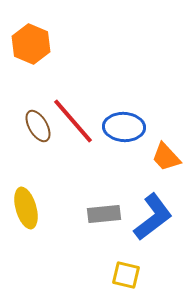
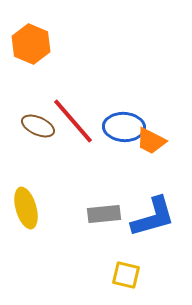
brown ellipse: rotated 36 degrees counterclockwise
orange trapezoid: moved 15 px left, 16 px up; rotated 20 degrees counterclockwise
blue L-shape: rotated 21 degrees clockwise
